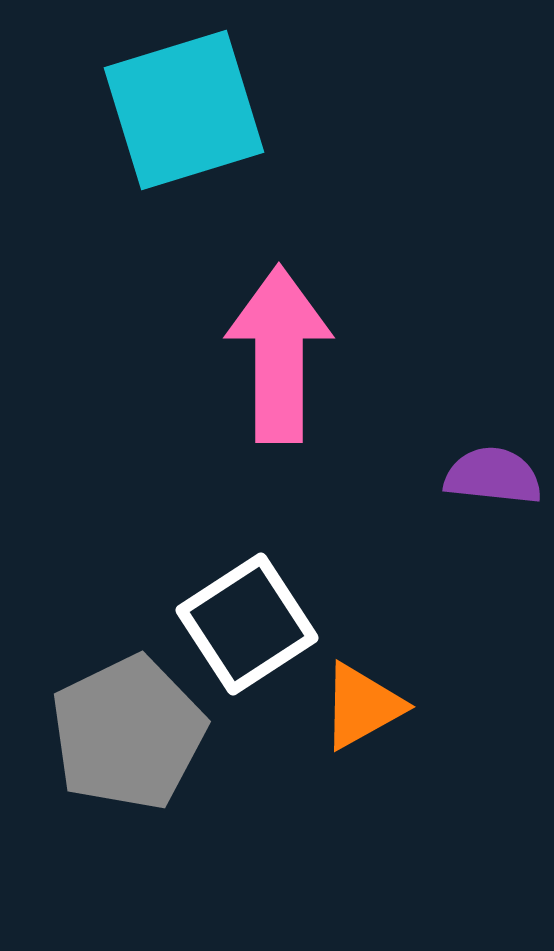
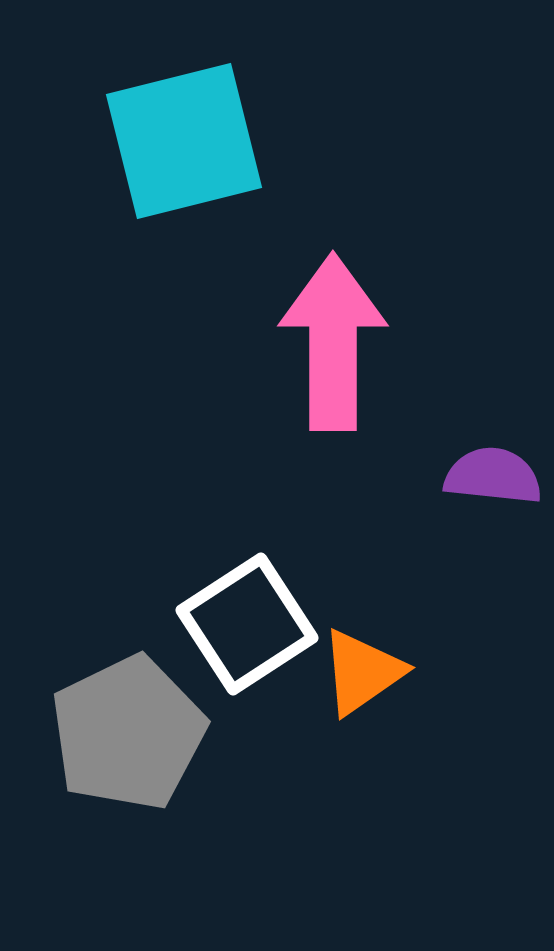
cyan square: moved 31 px down; rotated 3 degrees clockwise
pink arrow: moved 54 px right, 12 px up
orange triangle: moved 34 px up; rotated 6 degrees counterclockwise
